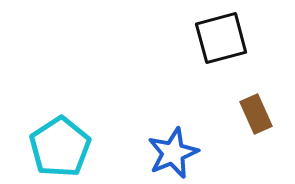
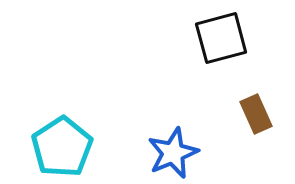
cyan pentagon: moved 2 px right
